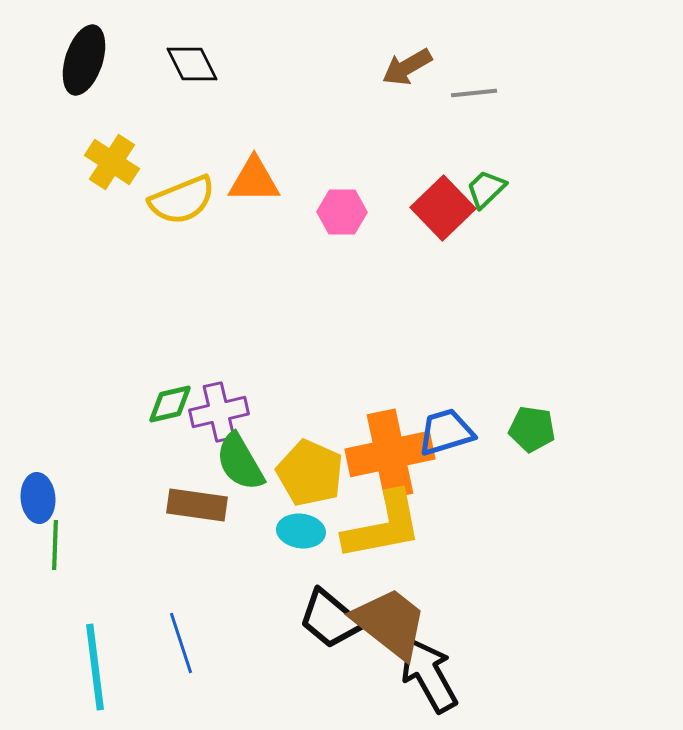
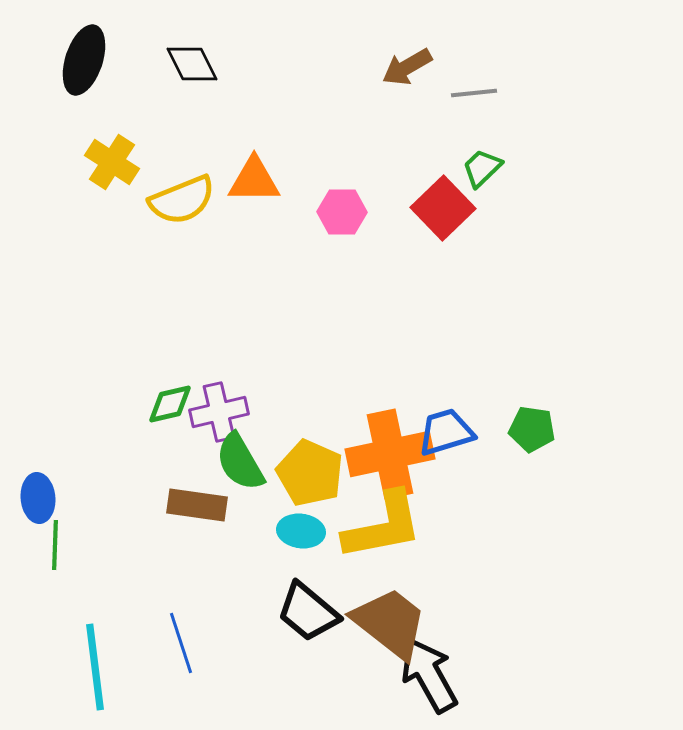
green trapezoid: moved 4 px left, 21 px up
black trapezoid: moved 22 px left, 7 px up
